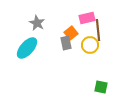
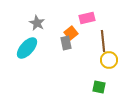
brown line: moved 5 px right, 11 px down
yellow circle: moved 19 px right, 15 px down
green square: moved 2 px left
